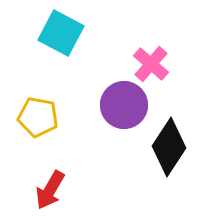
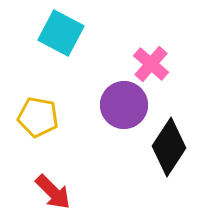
red arrow: moved 3 px right, 2 px down; rotated 75 degrees counterclockwise
